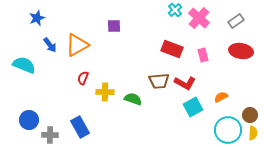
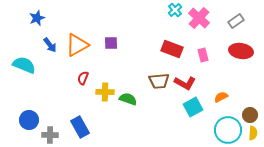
purple square: moved 3 px left, 17 px down
green semicircle: moved 5 px left
